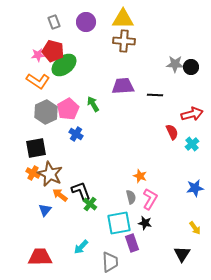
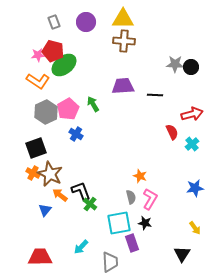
black square: rotated 10 degrees counterclockwise
